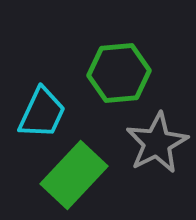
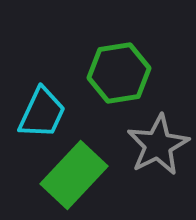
green hexagon: rotated 4 degrees counterclockwise
gray star: moved 1 px right, 2 px down
